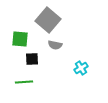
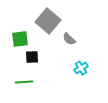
gray square: moved 1 px down
green square: rotated 12 degrees counterclockwise
gray semicircle: moved 14 px right, 6 px up; rotated 32 degrees clockwise
black square: moved 2 px up
